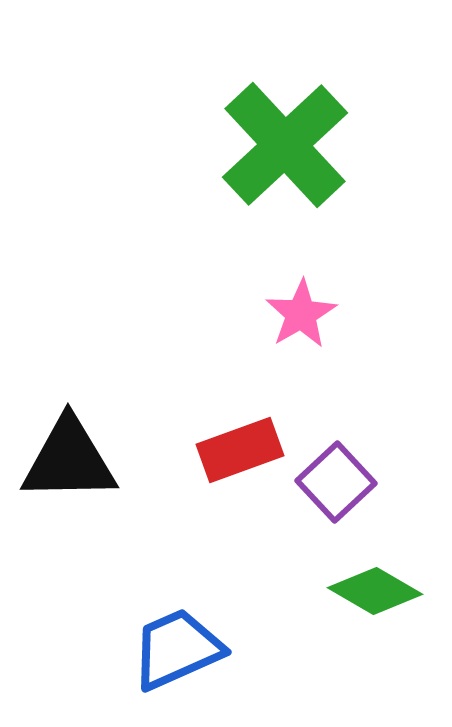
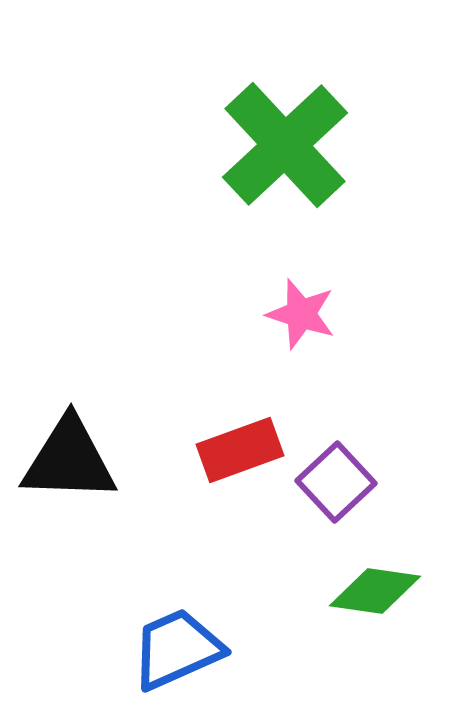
pink star: rotated 24 degrees counterclockwise
black triangle: rotated 3 degrees clockwise
green diamond: rotated 22 degrees counterclockwise
